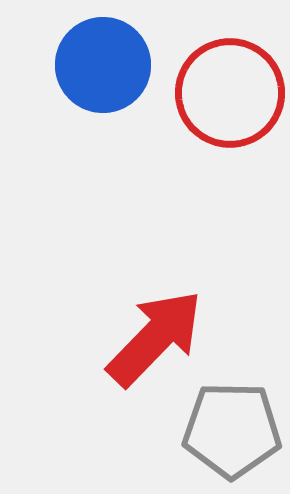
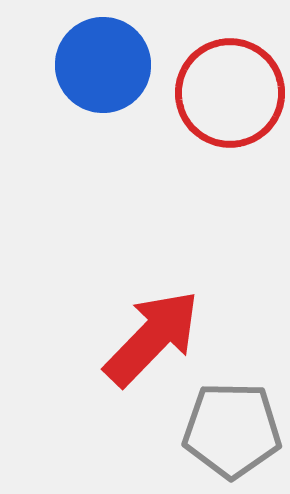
red arrow: moved 3 px left
